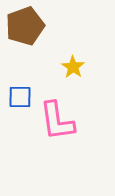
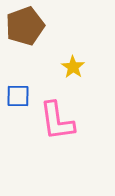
blue square: moved 2 px left, 1 px up
